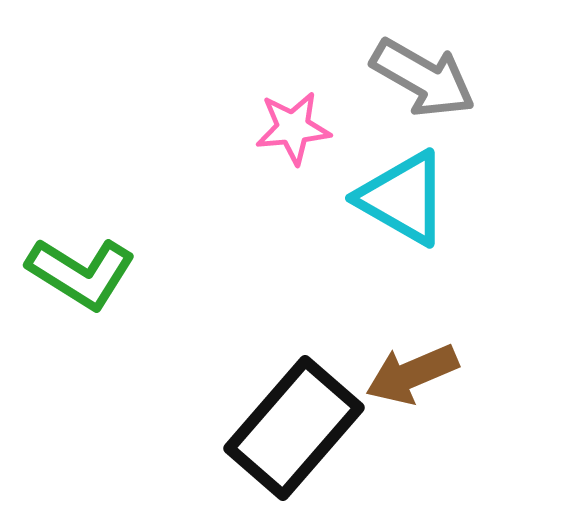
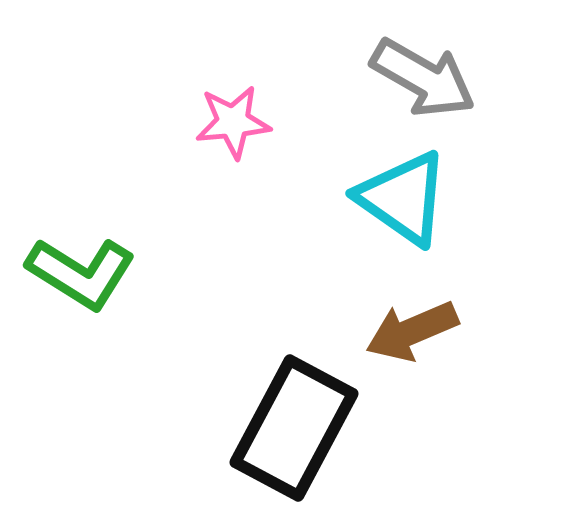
pink star: moved 60 px left, 6 px up
cyan triangle: rotated 5 degrees clockwise
brown arrow: moved 43 px up
black rectangle: rotated 13 degrees counterclockwise
